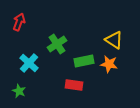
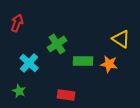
red arrow: moved 2 px left, 1 px down
yellow triangle: moved 7 px right, 1 px up
green rectangle: moved 1 px left; rotated 12 degrees clockwise
red rectangle: moved 8 px left, 10 px down
